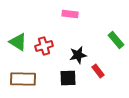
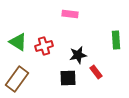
green rectangle: rotated 36 degrees clockwise
red rectangle: moved 2 px left, 1 px down
brown rectangle: moved 6 px left; rotated 55 degrees counterclockwise
